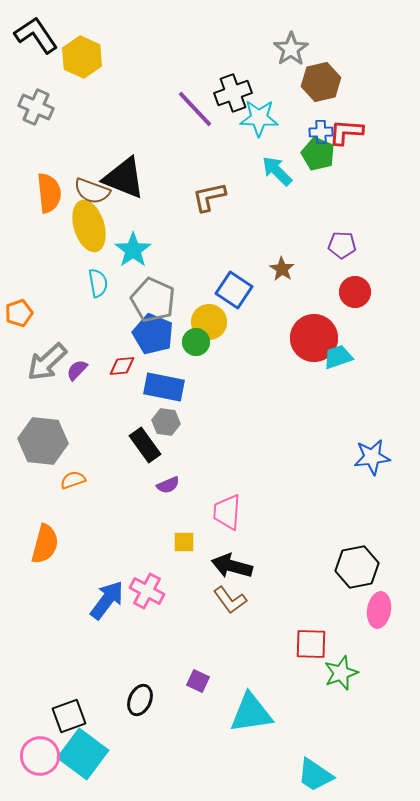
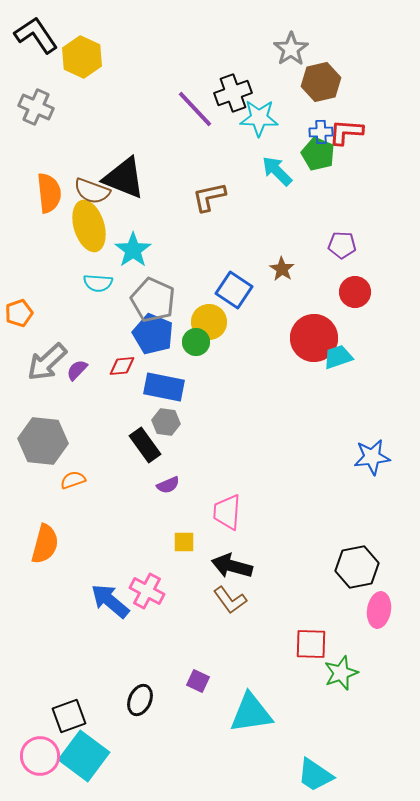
cyan semicircle at (98, 283): rotated 104 degrees clockwise
blue arrow at (107, 600): moved 3 px right, 1 px down; rotated 87 degrees counterclockwise
cyan square at (83, 754): moved 1 px right, 2 px down
